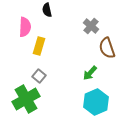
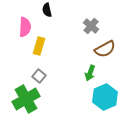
brown semicircle: moved 2 px left, 1 px down; rotated 100 degrees counterclockwise
green arrow: rotated 21 degrees counterclockwise
cyan hexagon: moved 9 px right, 5 px up
